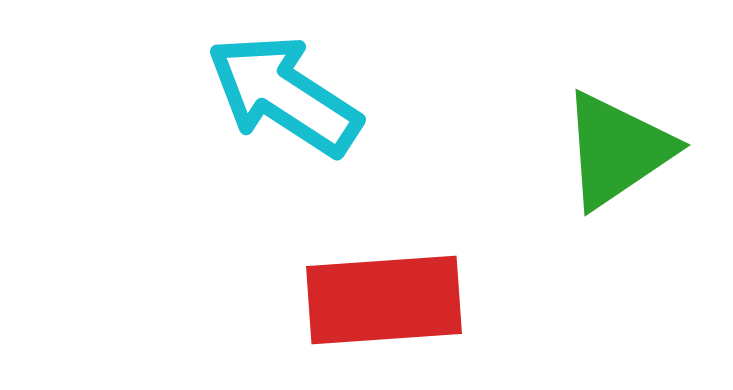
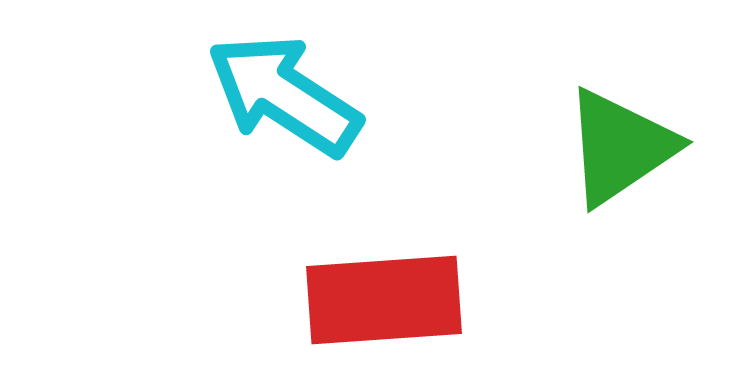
green triangle: moved 3 px right, 3 px up
